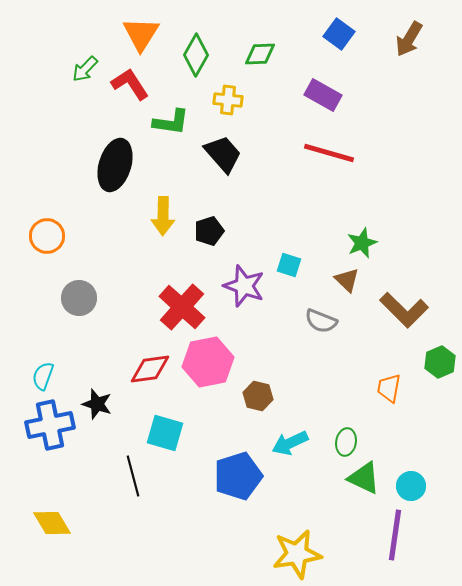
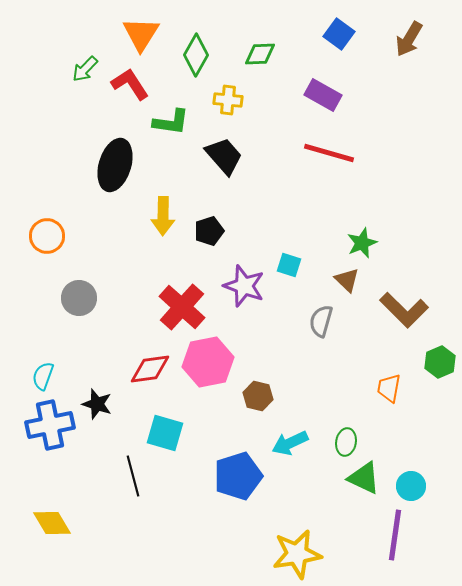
black trapezoid at (223, 154): moved 1 px right, 2 px down
gray semicircle at (321, 321): rotated 84 degrees clockwise
